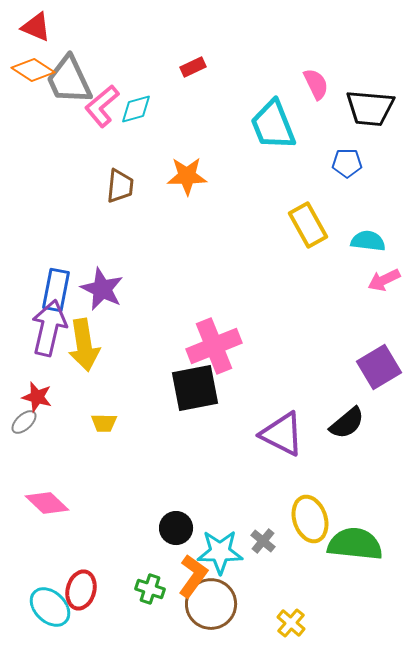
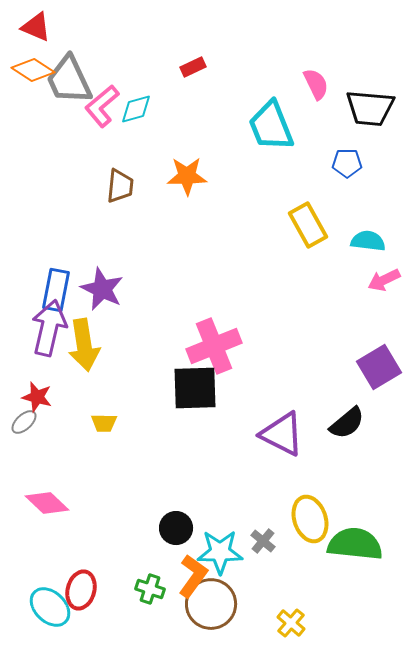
cyan trapezoid: moved 2 px left, 1 px down
black square: rotated 9 degrees clockwise
